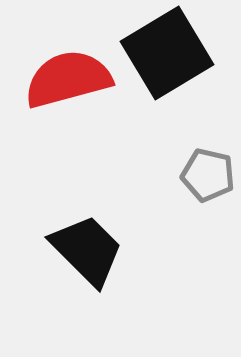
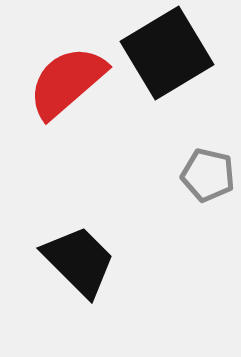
red semicircle: moved 1 px left, 3 px down; rotated 26 degrees counterclockwise
black trapezoid: moved 8 px left, 11 px down
